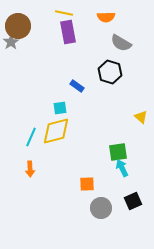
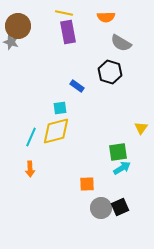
gray star: rotated 21 degrees counterclockwise
yellow triangle: moved 11 px down; rotated 24 degrees clockwise
cyan arrow: rotated 84 degrees clockwise
black square: moved 13 px left, 6 px down
